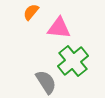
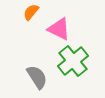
pink triangle: moved 1 px down; rotated 20 degrees clockwise
gray semicircle: moved 9 px left, 5 px up
